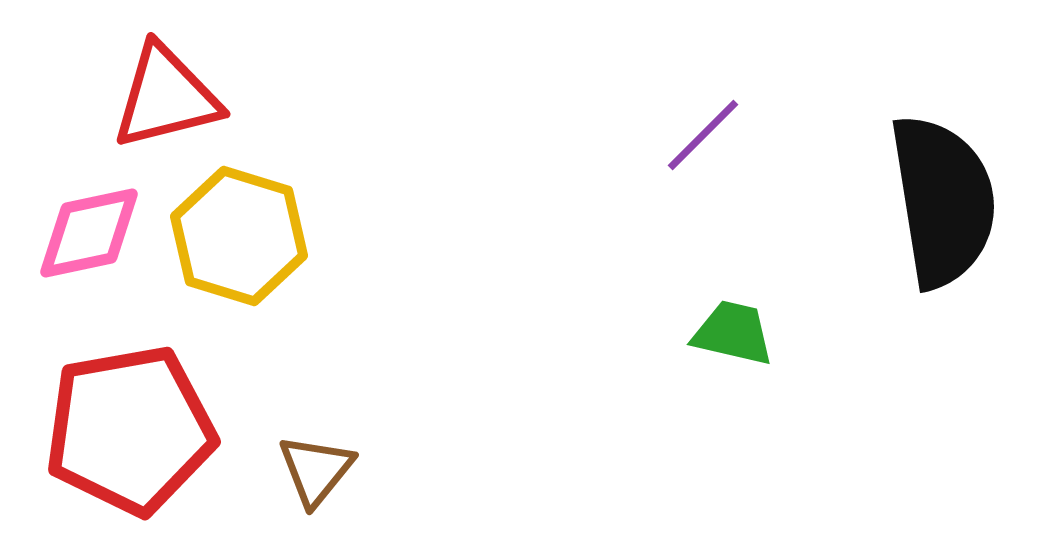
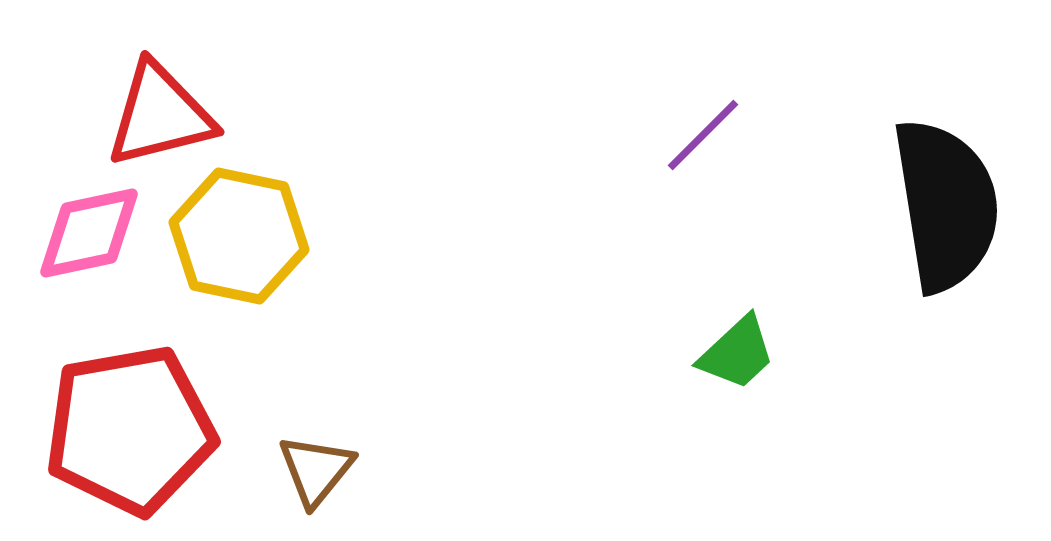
red triangle: moved 6 px left, 18 px down
black semicircle: moved 3 px right, 4 px down
yellow hexagon: rotated 5 degrees counterclockwise
green trapezoid: moved 4 px right, 20 px down; rotated 124 degrees clockwise
